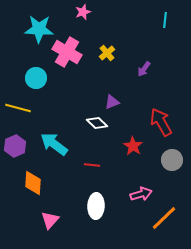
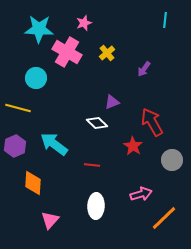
pink star: moved 1 px right, 11 px down
red arrow: moved 9 px left
